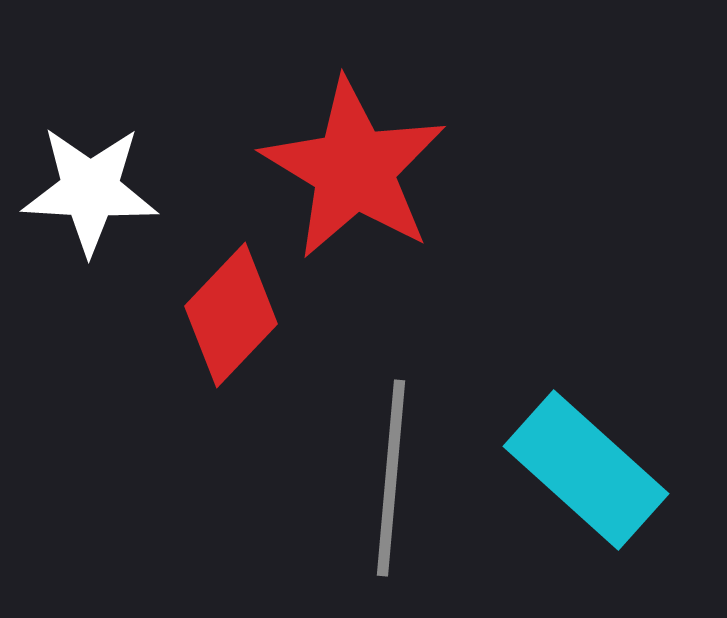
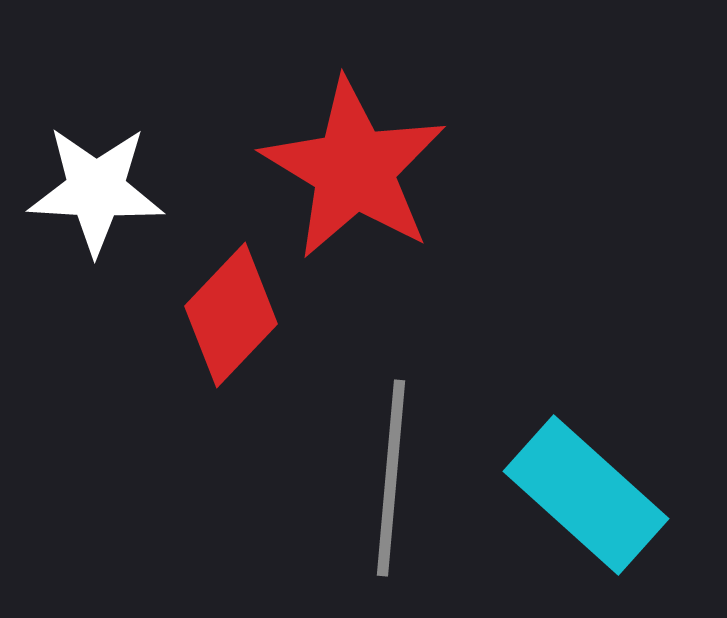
white star: moved 6 px right
cyan rectangle: moved 25 px down
